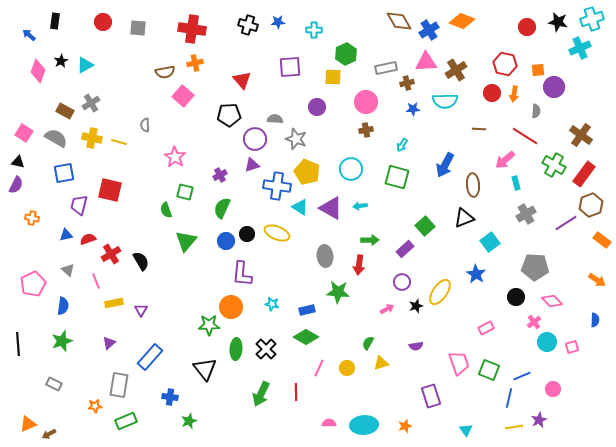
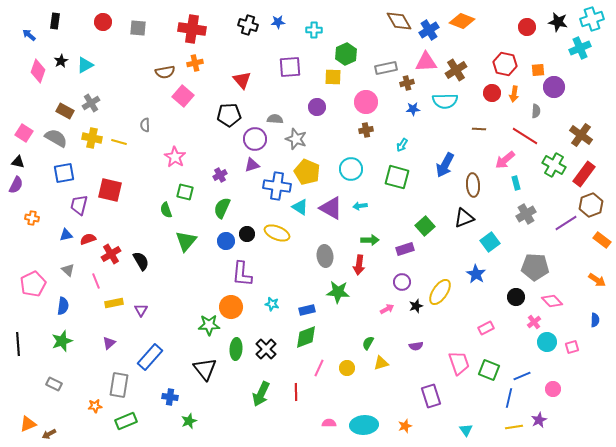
purple rectangle at (405, 249): rotated 24 degrees clockwise
green diamond at (306, 337): rotated 50 degrees counterclockwise
